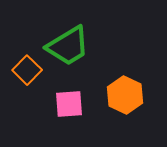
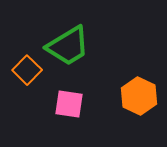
orange hexagon: moved 14 px right, 1 px down
pink square: rotated 12 degrees clockwise
